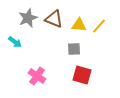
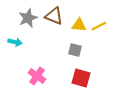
brown triangle: moved 3 px up
yellow line: rotated 21 degrees clockwise
cyan arrow: rotated 24 degrees counterclockwise
gray square: moved 1 px right, 1 px down; rotated 16 degrees clockwise
red square: moved 1 px left, 3 px down
